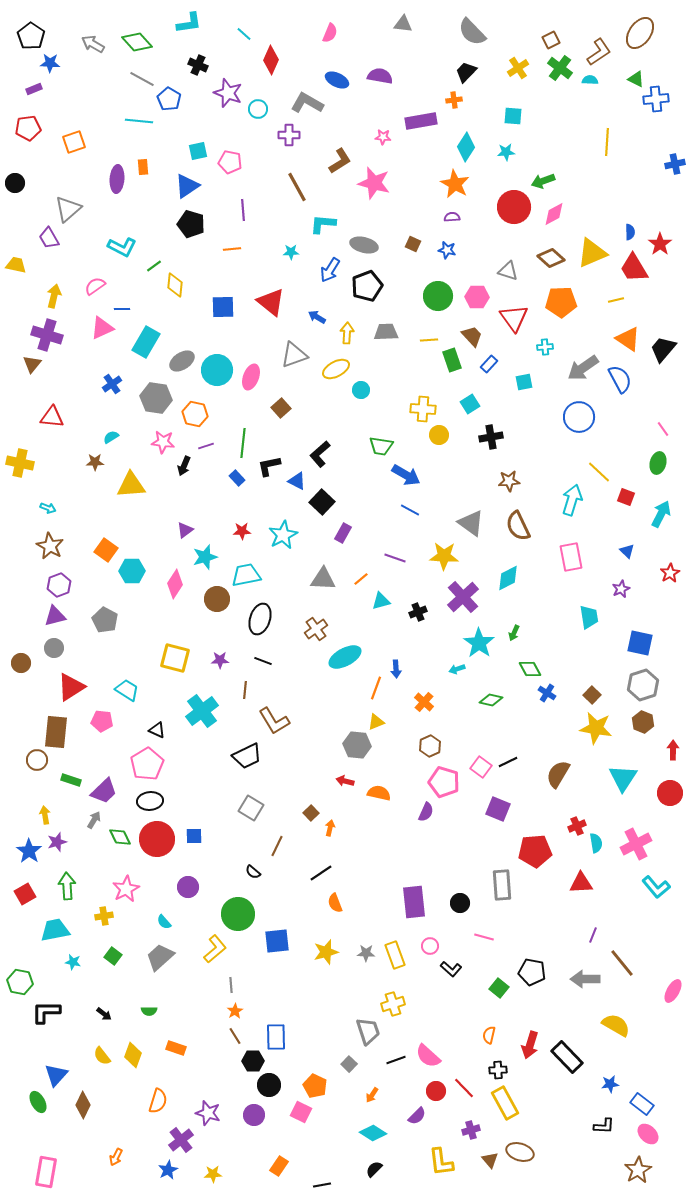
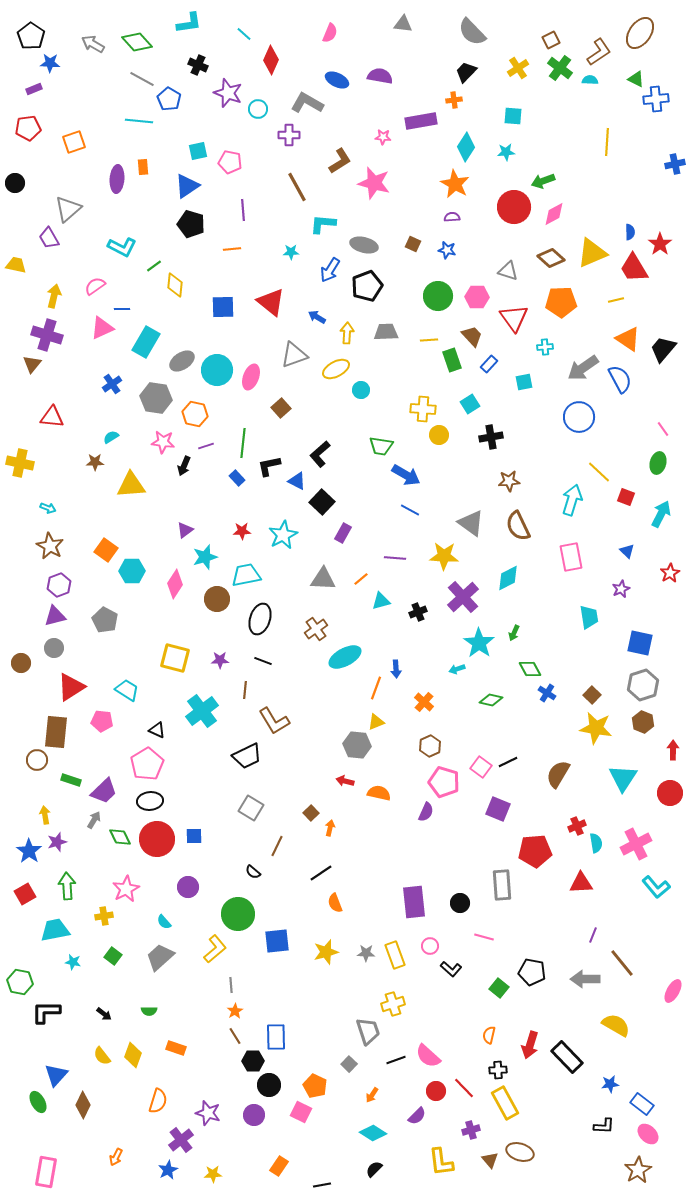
purple line at (395, 558): rotated 15 degrees counterclockwise
